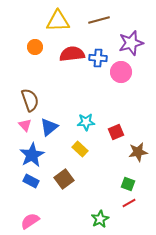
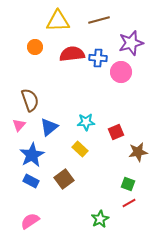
pink triangle: moved 6 px left; rotated 24 degrees clockwise
